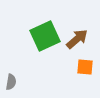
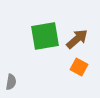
green square: rotated 16 degrees clockwise
orange square: moved 6 px left; rotated 24 degrees clockwise
